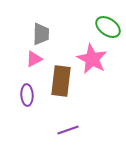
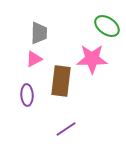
green ellipse: moved 1 px left, 1 px up
gray trapezoid: moved 2 px left, 1 px up
pink star: rotated 28 degrees counterclockwise
purple line: moved 2 px left, 1 px up; rotated 15 degrees counterclockwise
